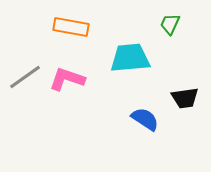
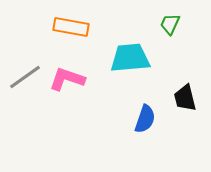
black trapezoid: rotated 84 degrees clockwise
blue semicircle: rotated 76 degrees clockwise
